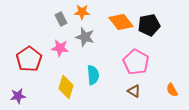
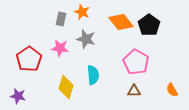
orange star: rotated 21 degrees clockwise
gray rectangle: rotated 40 degrees clockwise
black pentagon: rotated 25 degrees counterclockwise
gray star: moved 1 px right, 2 px down
brown triangle: rotated 32 degrees counterclockwise
purple star: rotated 21 degrees clockwise
